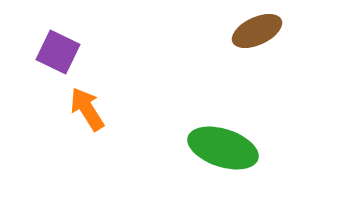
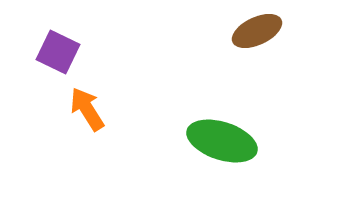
green ellipse: moved 1 px left, 7 px up
